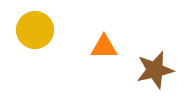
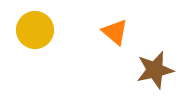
orange triangle: moved 11 px right, 15 px up; rotated 40 degrees clockwise
